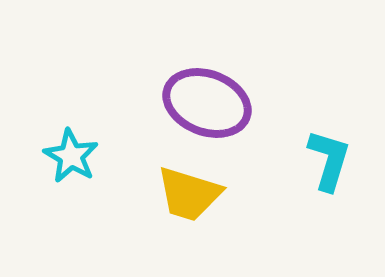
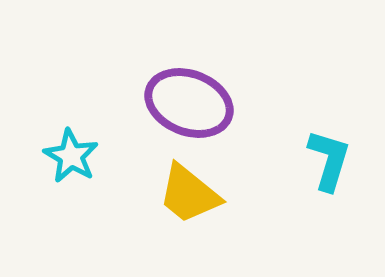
purple ellipse: moved 18 px left
yellow trapezoid: rotated 22 degrees clockwise
